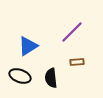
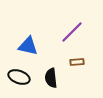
blue triangle: rotated 45 degrees clockwise
black ellipse: moved 1 px left, 1 px down
